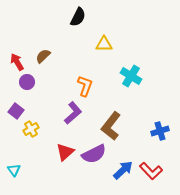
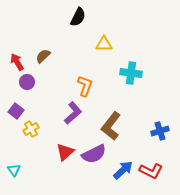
cyan cross: moved 3 px up; rotated 25 degrees counterclockwise
red L-shape: rotated 20 degrees counterclockwise
